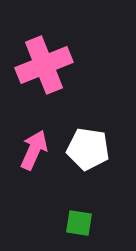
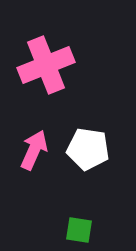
pink cross: moved 2 px right
green square: moved 7 px down
